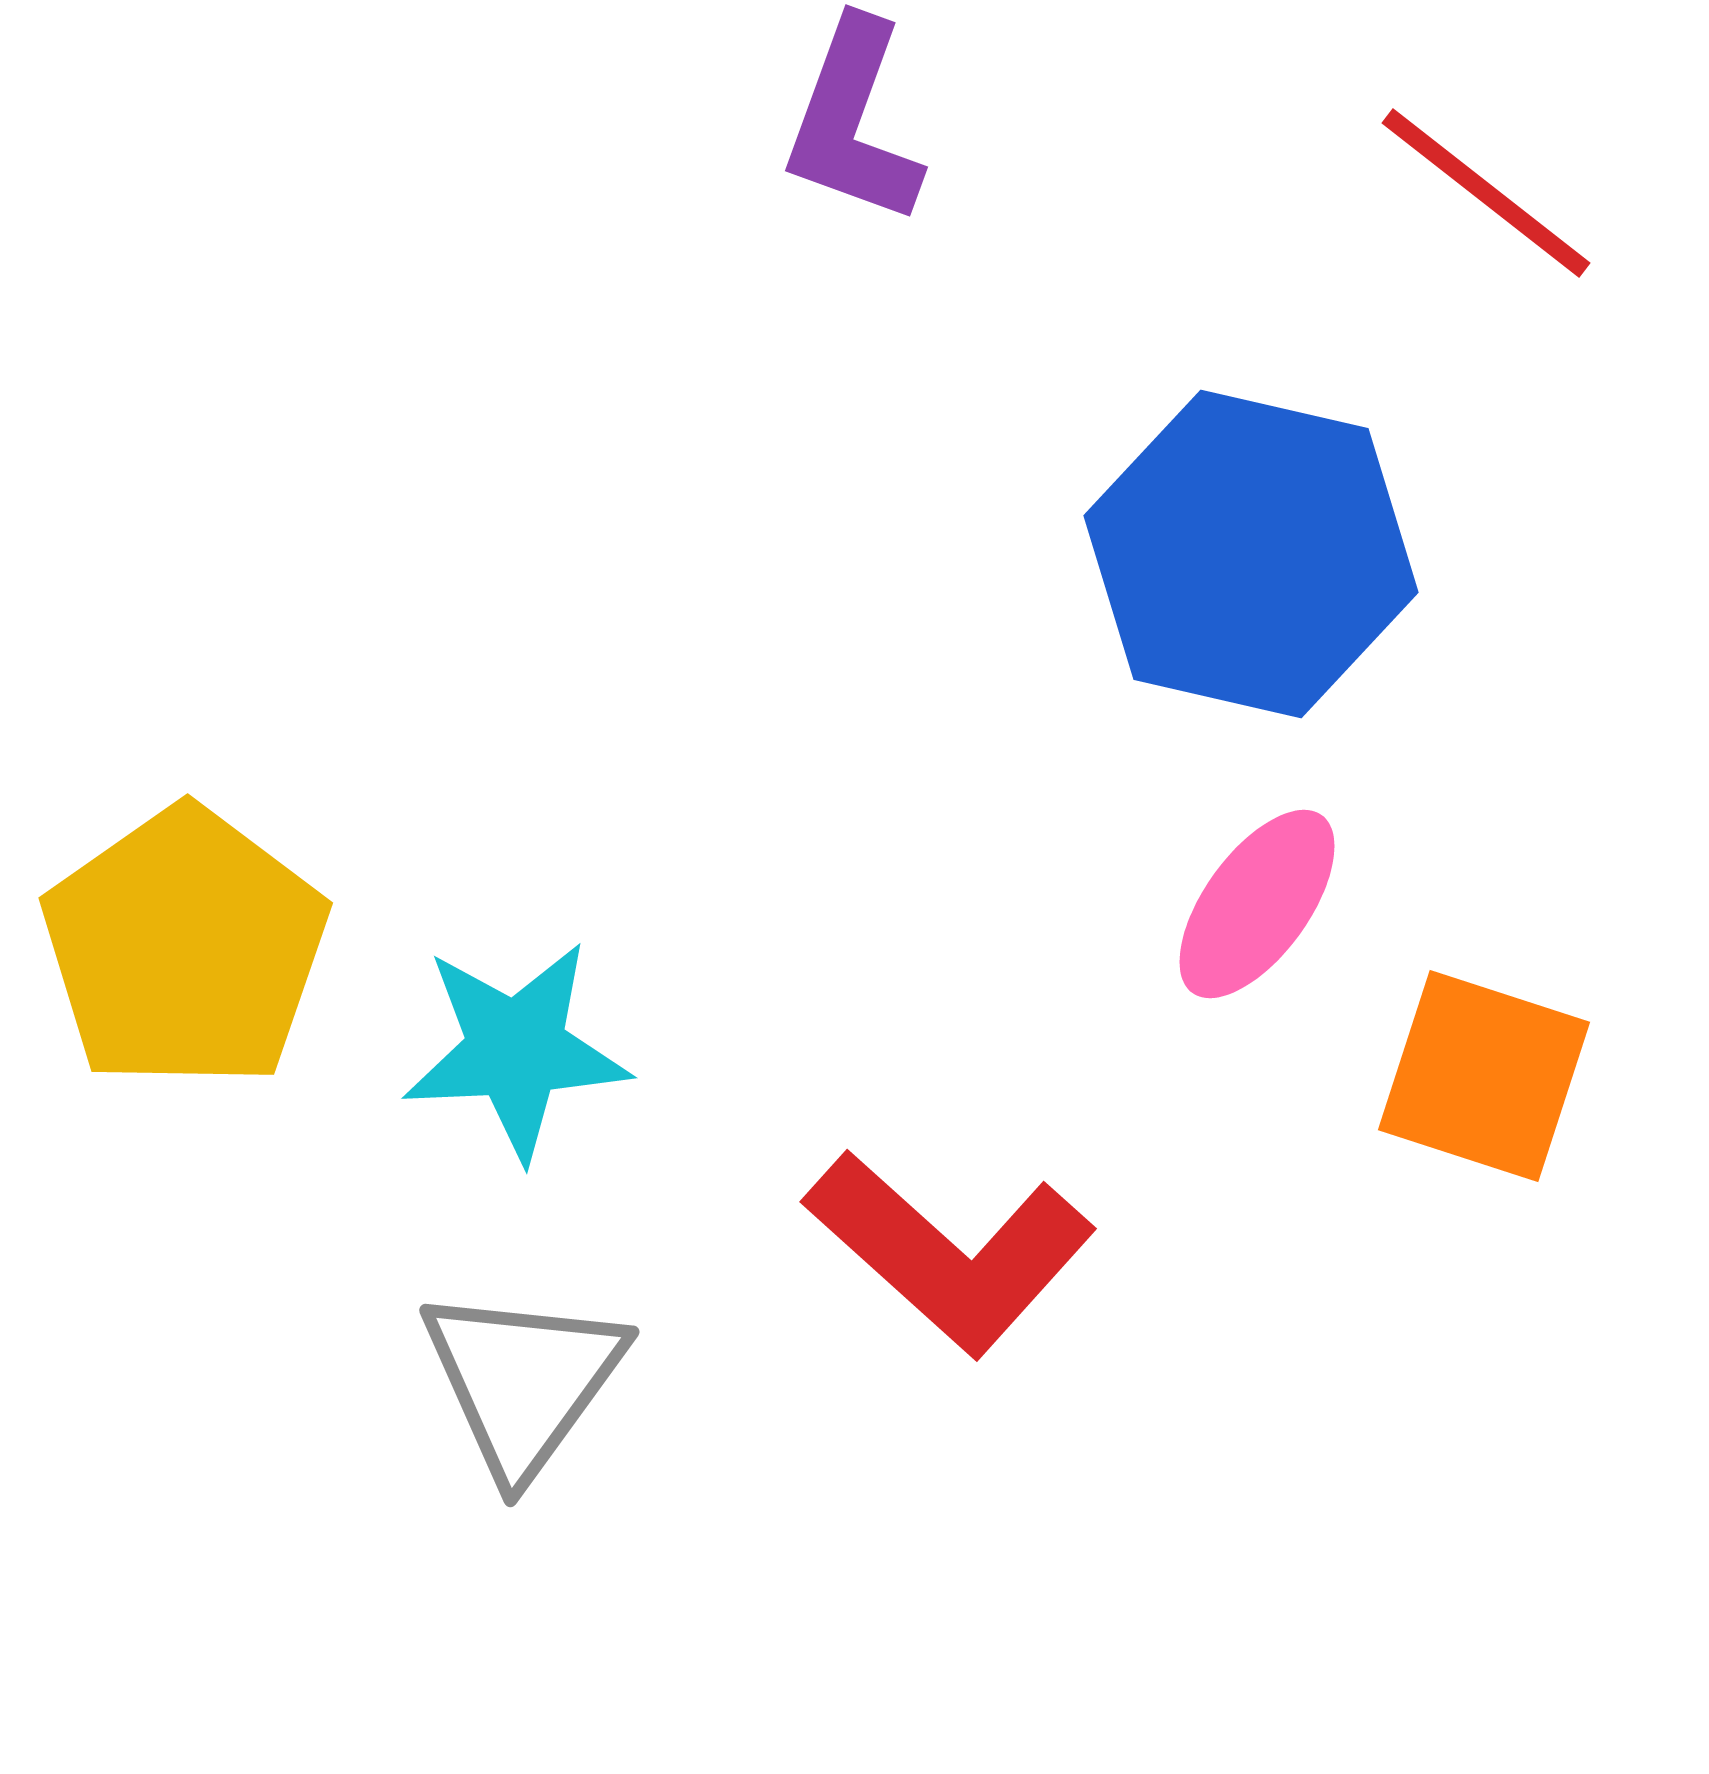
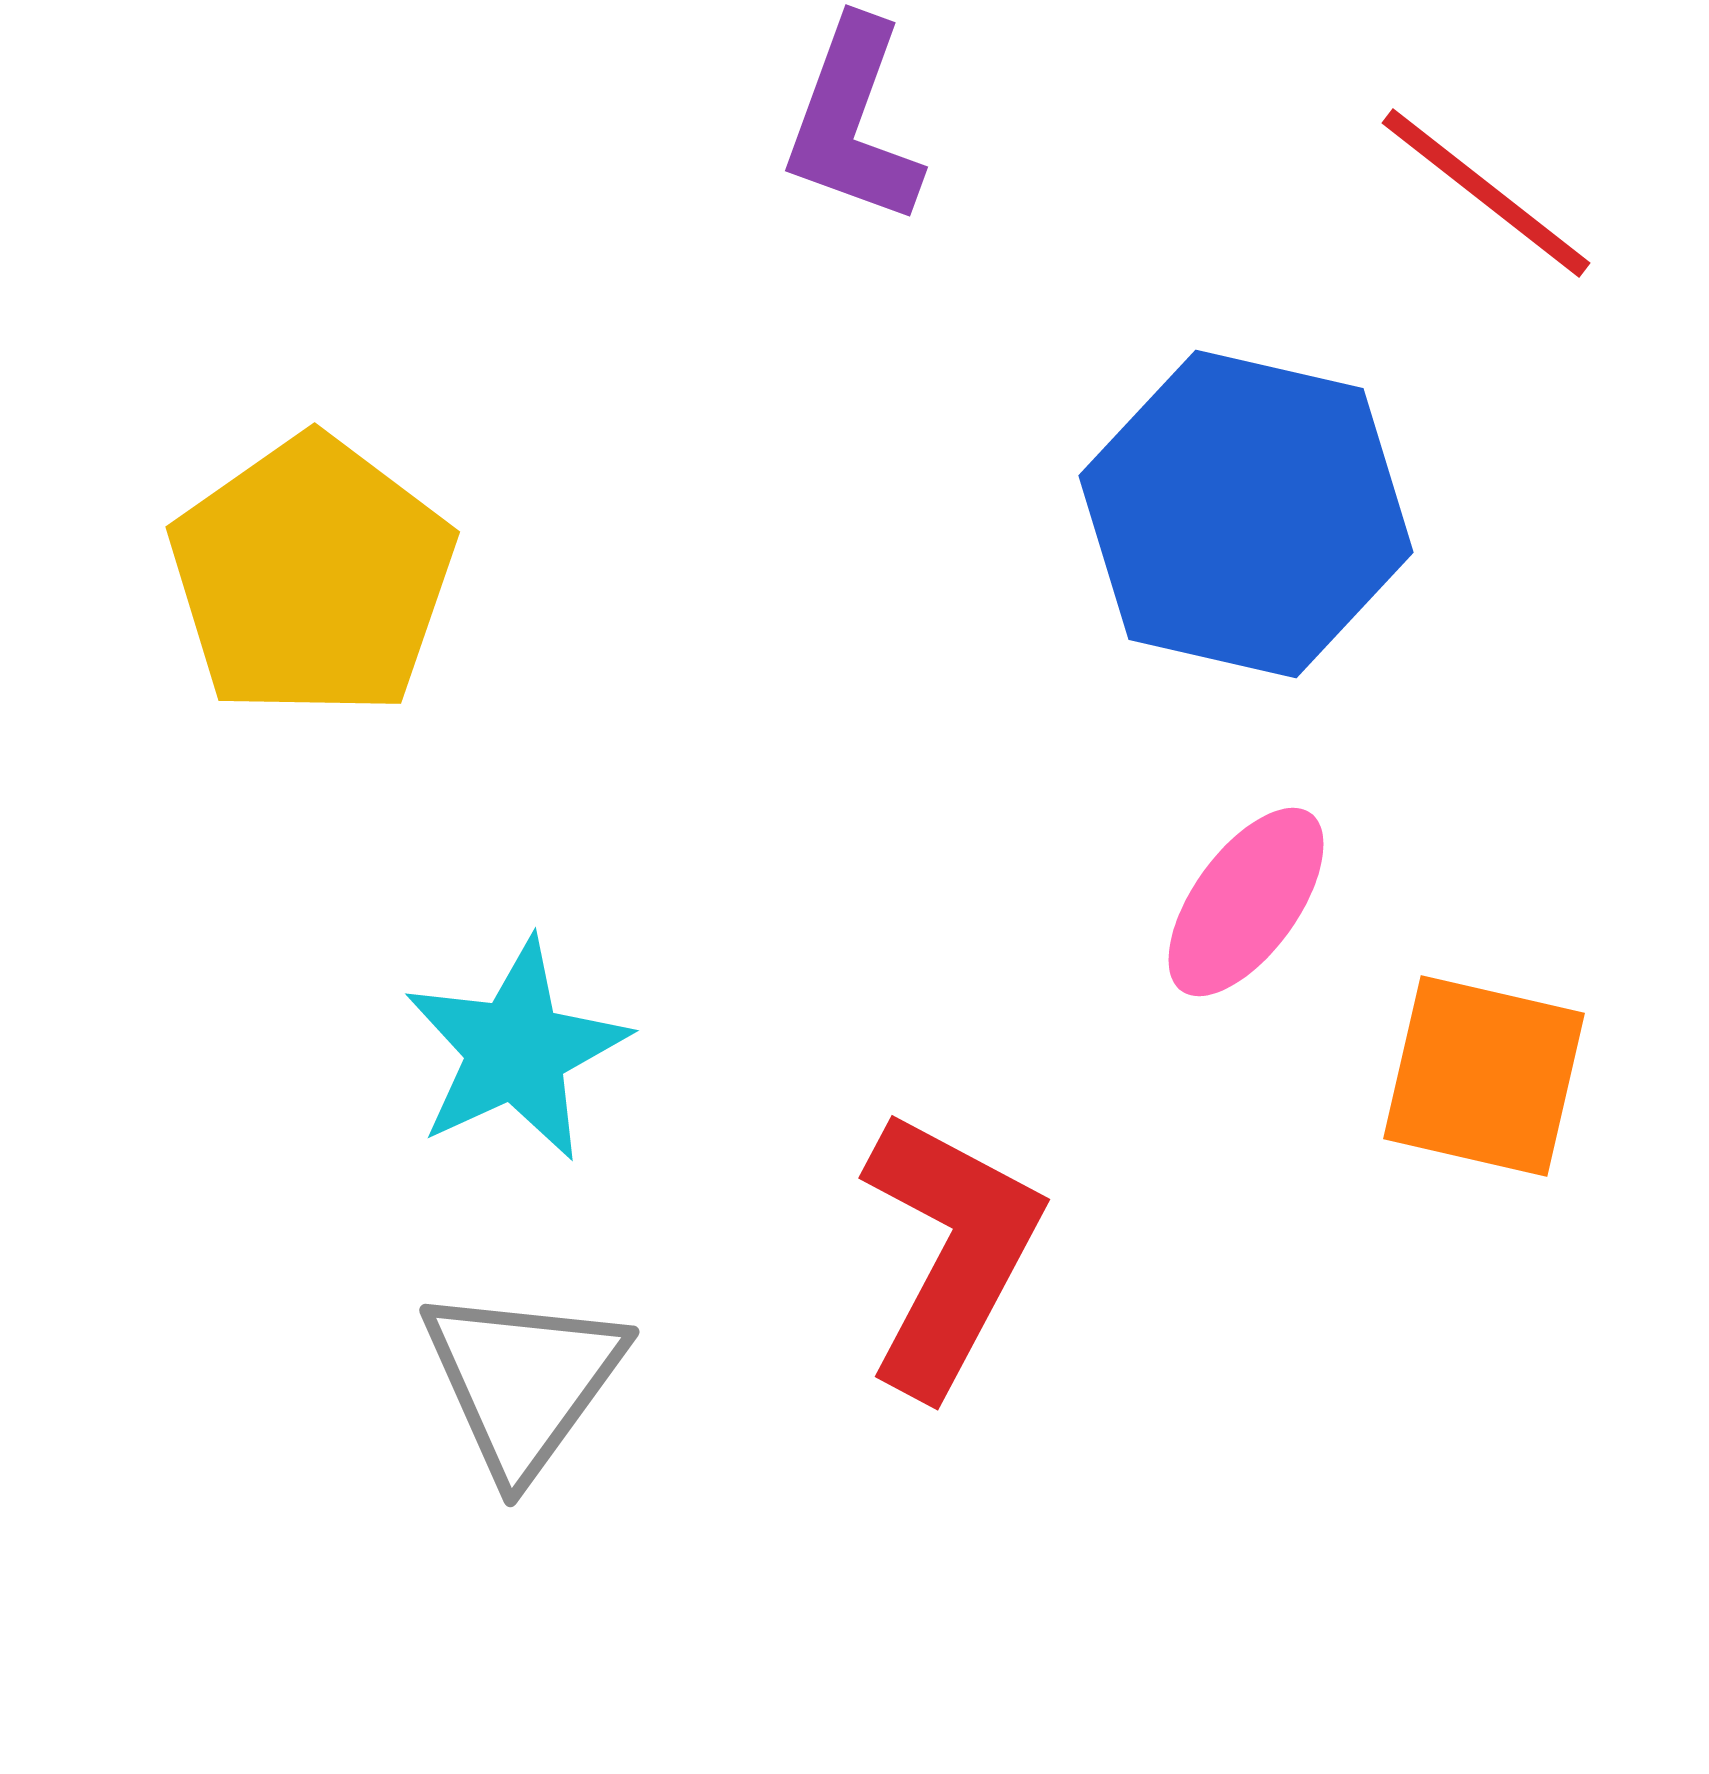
blue hexagon: moved 5 px left, 40 px up
pink ellipse: moved 11 px left, 2 px up
yellow pentagon: moved 127 px right, 371 px up
cyan star: rotated 22 degrees counterclockwise
orange square: rotated 5 degrees counterclockwise
red L-shape: rotated 104 degrees counterclockwise
